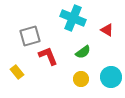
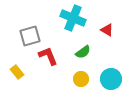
cyan circle: moved 2 px down
